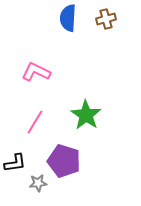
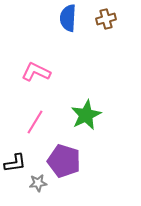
green star: rotated 12 degrees clockwise
